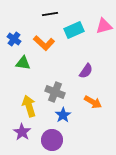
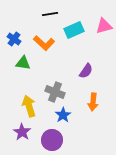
orange arrow: rotated 66 degrees clockwise
